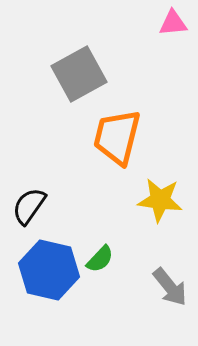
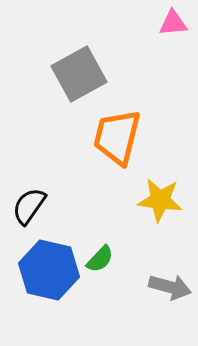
gray arrow: rotated 36 degrees counterclockwise
